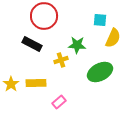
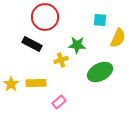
red circle: moved 1 px right, 1 px down
yellow semicircle: moved 5 px right
